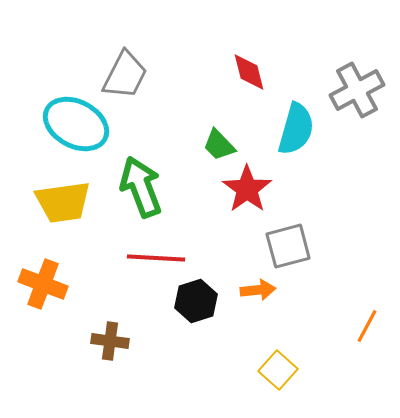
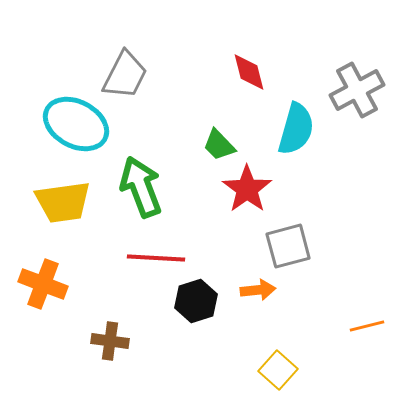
orange line: rotated 48 degrees clockwise
